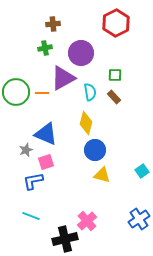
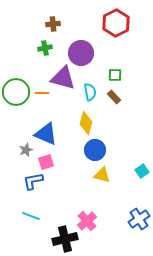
purple triangle: rotated 44 degrees clockwise
